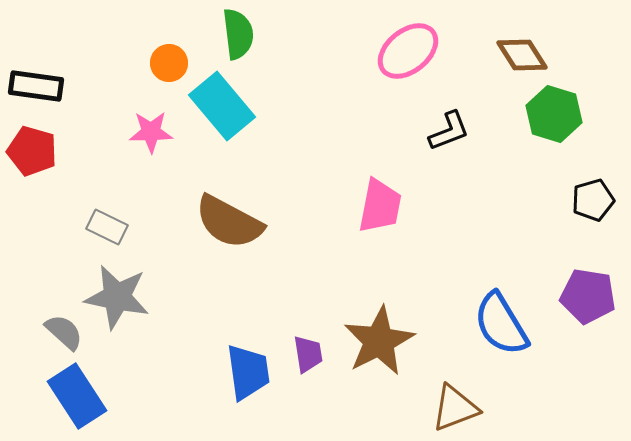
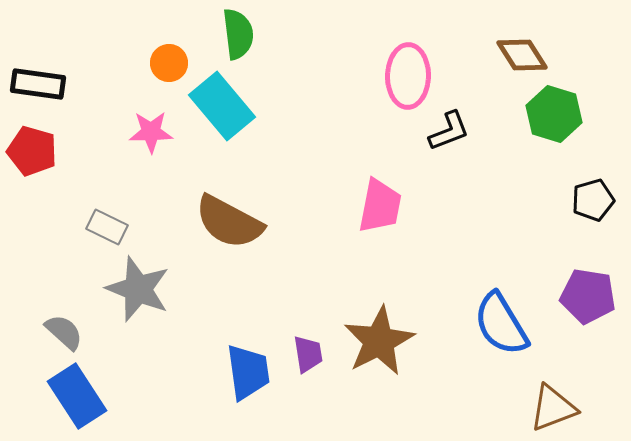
pink ellipse: moved 25 px down; rotated 50 degrees counterclockwise
black rectangle: moved 2 px right, 2 px up
gray star: moved 21 px right, 8 px up; rotated 10 degrees clockwise
brown triangle: moved 98 px right
